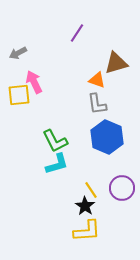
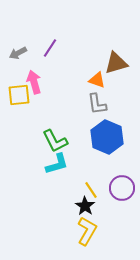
purple line: moved 27 px left, 15 px down
pink arrow: rotated 10 degrees clockwise
yellow L-shape: rotated 56 degrees counterclockwise
